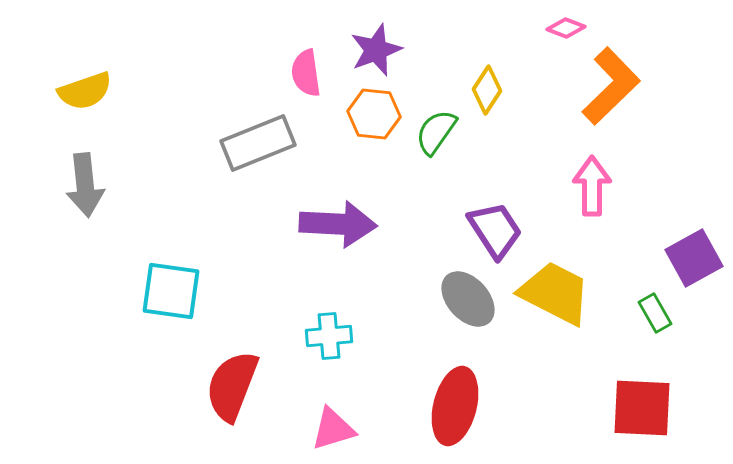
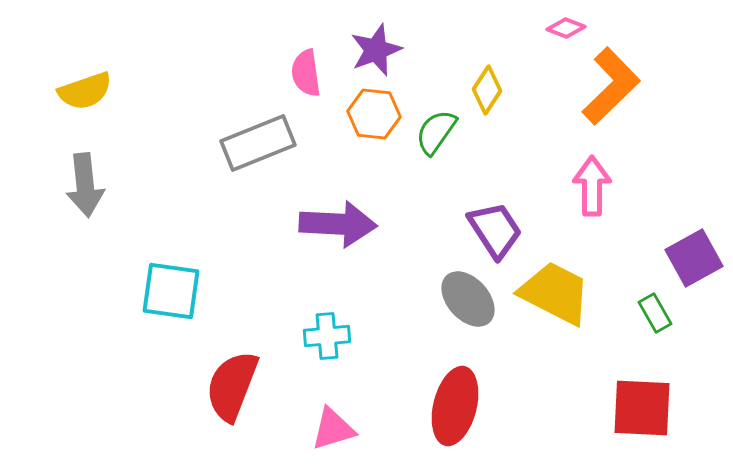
cyan cross: moved 2 px left
